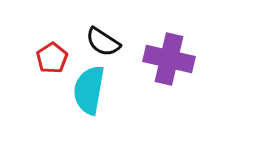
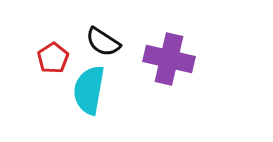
red pentagon: moved 1 px right
